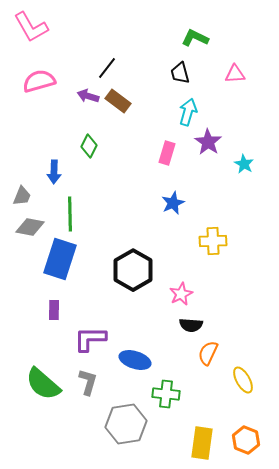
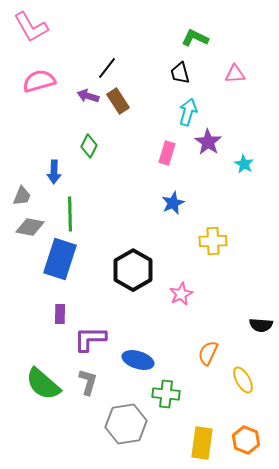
brown rectangle: rotated 20 degrees clockwise
purple rectangle: moved 6 px right, 4 px down
black semicircle: moved 70 px right
blue ellipse: moved 3 px right
